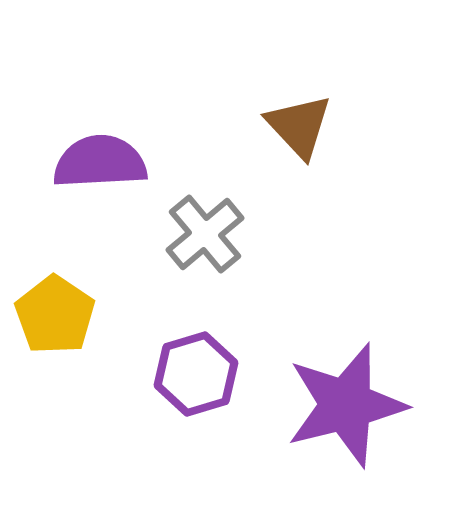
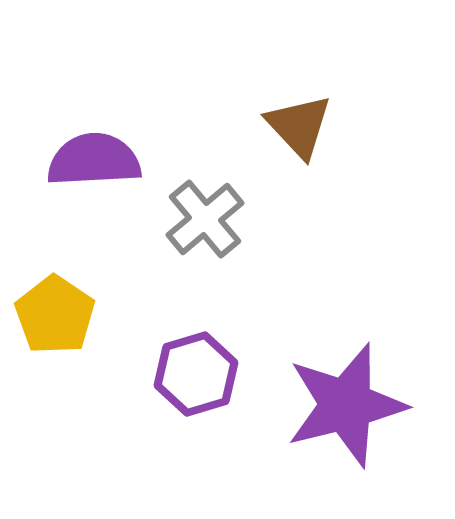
purple semicircle: moved 6 px left, 2 px up
gray cross: moved 15 px up
